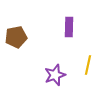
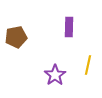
purple star: rotated 15 degrees counterclockwise
